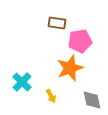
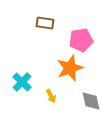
brown rectangle: moved 12 px left
pink pentagon: moved 1 px right, 1 px up
gray diamond: moved 1 px left, 1 px down
